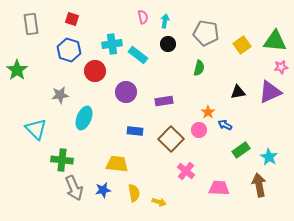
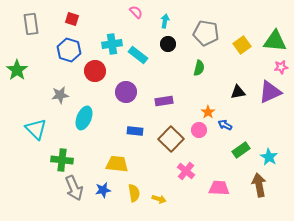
pink semicircle: moved 7 px left, 5 px up; rotated 32 degrees counterclockwise
yellow arrow: moved 3 px up
